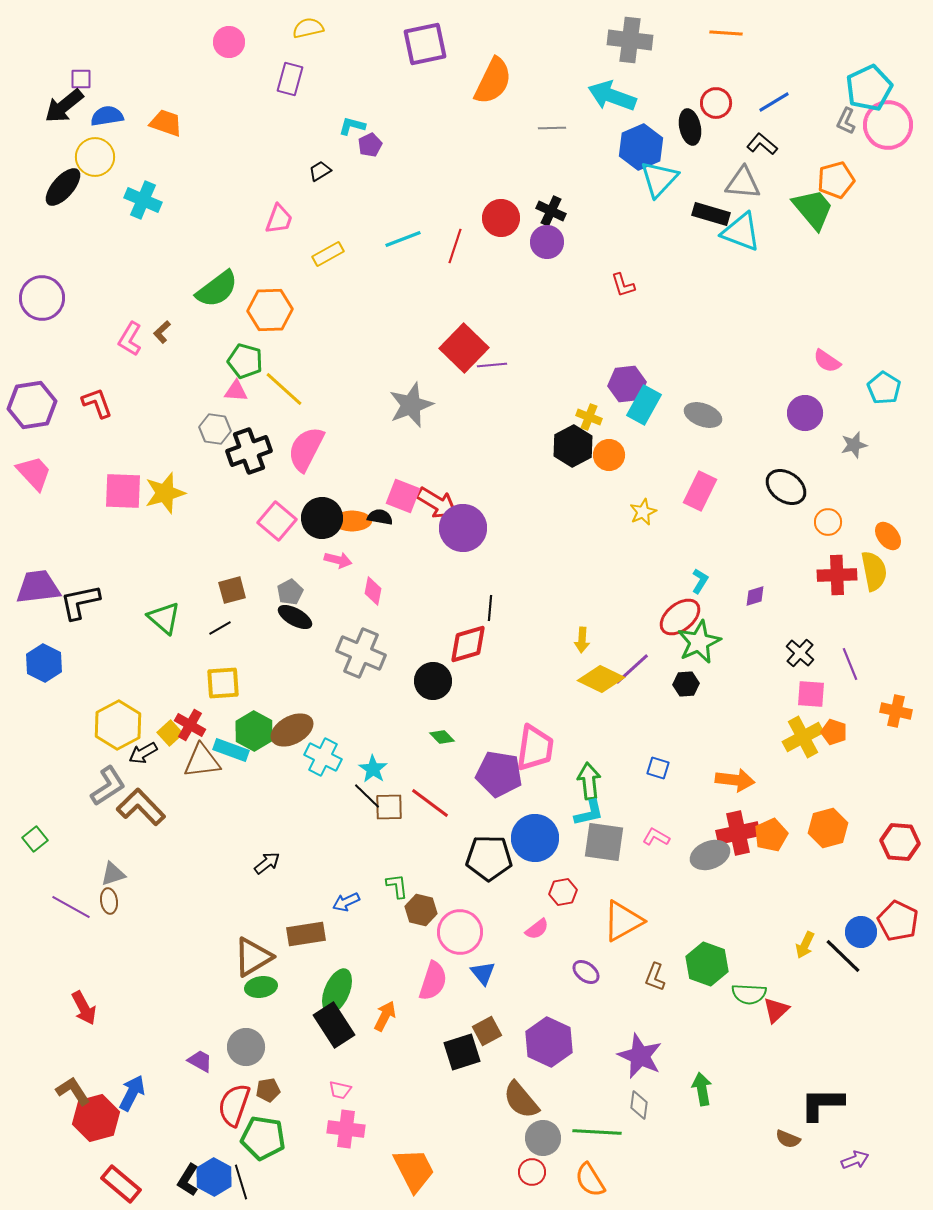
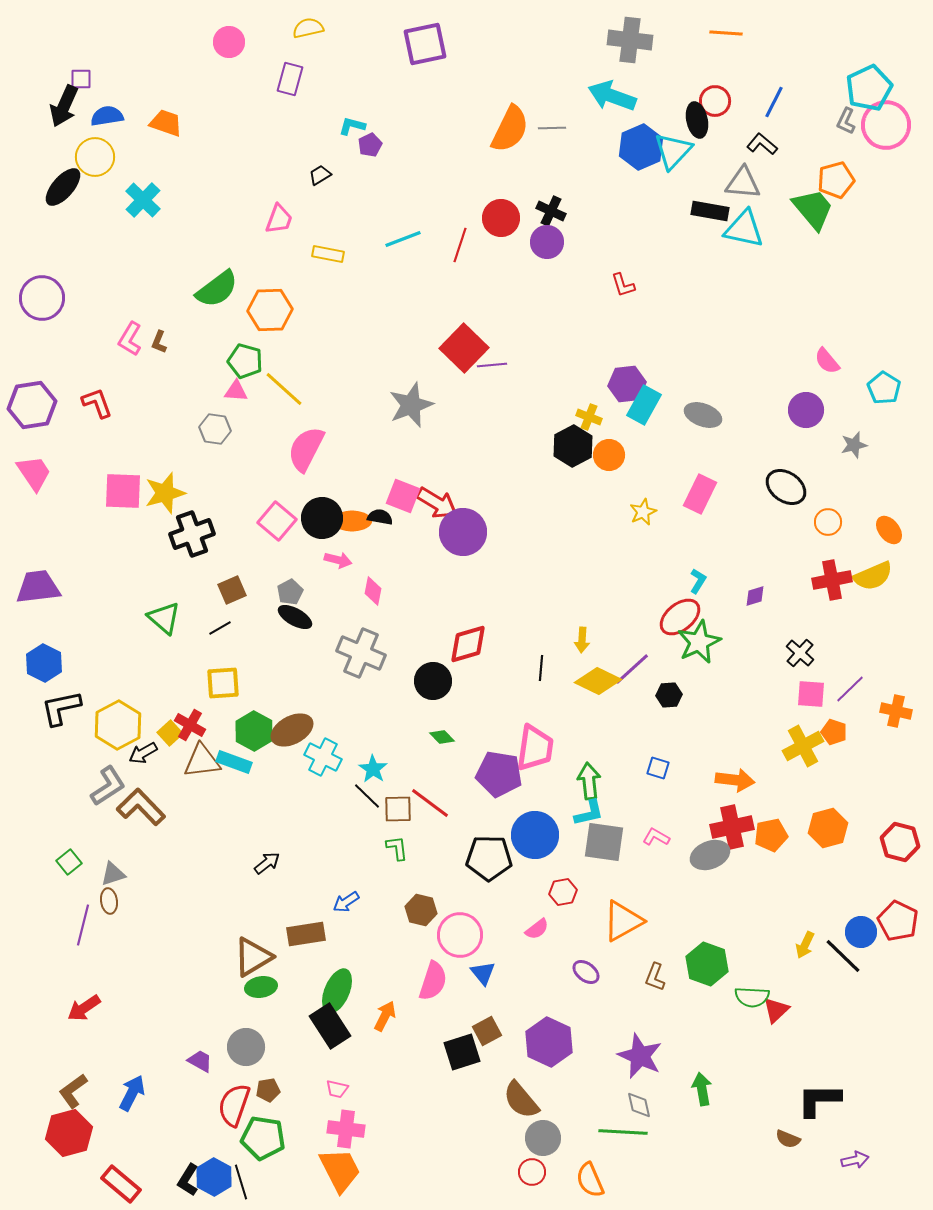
orange semicircle at (493, 81): moved 17 px right, 48 px down
blue line at (774, 102): rotated 32 degrees counterclockwise
red circle at (716, 103): moved 1 px left, 2 px up
black arrow at (64, 106): rotated 27 degrees counterclockwise
pink circle at (888, 125): moved 2 px left
black ellipse at (690, 127): moved 7 px right, 7 px up
black trapezoid at (320, 171): moved 4 px down
cyan triangle at (659, 179): moved 14 px right, 28 px up
cyan cross at (143, 200): rotated 21 degrees clockwise
black rectangle at (711, 214): moved 1 px left, 3 px up; rotated 6 degrees counterclockwise
cyan triangle at (741, 232): moved 3 px right, 3 px up; rotated 9 degrees counterclockwise
red line at (455, 246): moved 5 px right, 1 px up
yellow rectangle at (328, 254): rotated 40 degrees clockwise
brown L-shape at (162, 332): moved 3 px left, 10 px down; rotated 25 degrees counterclockwise
pink semicircle at (827, 361): rotated 16 degrees clockwise
purple circle at (805, 413): moved 1 px right, 3 px up
black cross at (249, 451): moved 57 px left, 83 px down
pink trapezoid at (34, 473): rotated 9 degrees clockwise
pink rectangle at (700, 491): moved 3 px down
purple circle at (463, 528): moved 4 px down
orange ellipse at (888, 536): moved 1 px right, 6 px up
yellow semicircle at (874, 571): moved 1 px left, 5 px down; rotated 78 degrees clockwise
red cross at (837, 575): moved 5 px left, 5 px down; rotated 9 degrees counterclockwise
cyan L-shape at (700, 581): moved 2 px left
brown square at (232, 590): rotated 8 degrees counterclockwise
black L-shape at (80, 602): moved 19 px left, 106 px down
black line at (490, 608): moved 51 px right, 60 px down
purple line at (850, 664): moved 25 px down; rotated 68 degrees clockwise
yellow diamond at (601, 679): moved 3 px left, 2 px down
black hexagon at (686, 684): moved 17 px left, 11 px down
yellow cross at (803, 737): moved 9 px down
cyan rectangle at (231, 750): moved 3 px right, 12 px down
brown square at (389, 807): moved 9 px right, 2 px down
red cross at (738, 833): moved 6 px left, 6 px up
orange pentagon at (771, 835): rotated 12 degrees clockwise
blue circle at (535, 838): moved 3 px up
green square at (35, 839): moved 34 px right, 23 px down
red hexagon at (900, 842): rotated 9 degrees clockwise
green L-shape at (397, 886): moved 38 px up
blue arrow at (346, 902): rotated 8 degrees counterclockwise
purple line at (71, 907): moved 12 px right, 18 px down; rotated 75 degrees clockwise
pink circle at (460, 932): moved 3 px down
green semicircle at (749, 994): moved 3 px right, 3 px down
red arrow at (84, 1008): rotated 84 degrees clockwise
black rectangle at (334, 1025): moved 4 px left, 1 px down
pink trapezoid at (340, 1090): moved 3 px left, 1 px up
brown L-shape at (73, 1091): rotated 93 degrees counterclockwise
black L-shape at (822, 1104): moved 3 px left, 4 px up
gray diamond at (639, 1105): rotated 20 degrees counterclockwise
red hexagon at (96, 1118): moved 27 px left, 15 px down
green line at (597, 1132): moved 26 px right
purple arrow at (855, 1160): rotated 8 degrees clockwise
orange trapezoid at (414, 1170): moved 74 px left
orange semicircle at (590, 1180): rotated 9 degrees clockwise
